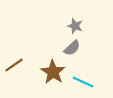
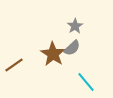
gray star: rotated 21 degrees clockwise
brown star: moved 18 px up
cyan line: moved 3 px right; rotated 25 degrees clockwise
